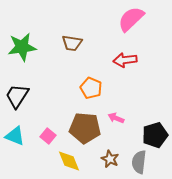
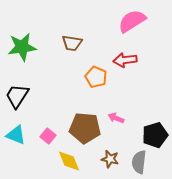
pink semicircle: moved 1 px right, 2 px down; rotated 12 degrees clockwise
orange pentagon: moved 5 px right, 11 px up
cyan triangle: moved 1 px right, 1 px up
brown star: rotated 12 degrees counterclockwise
